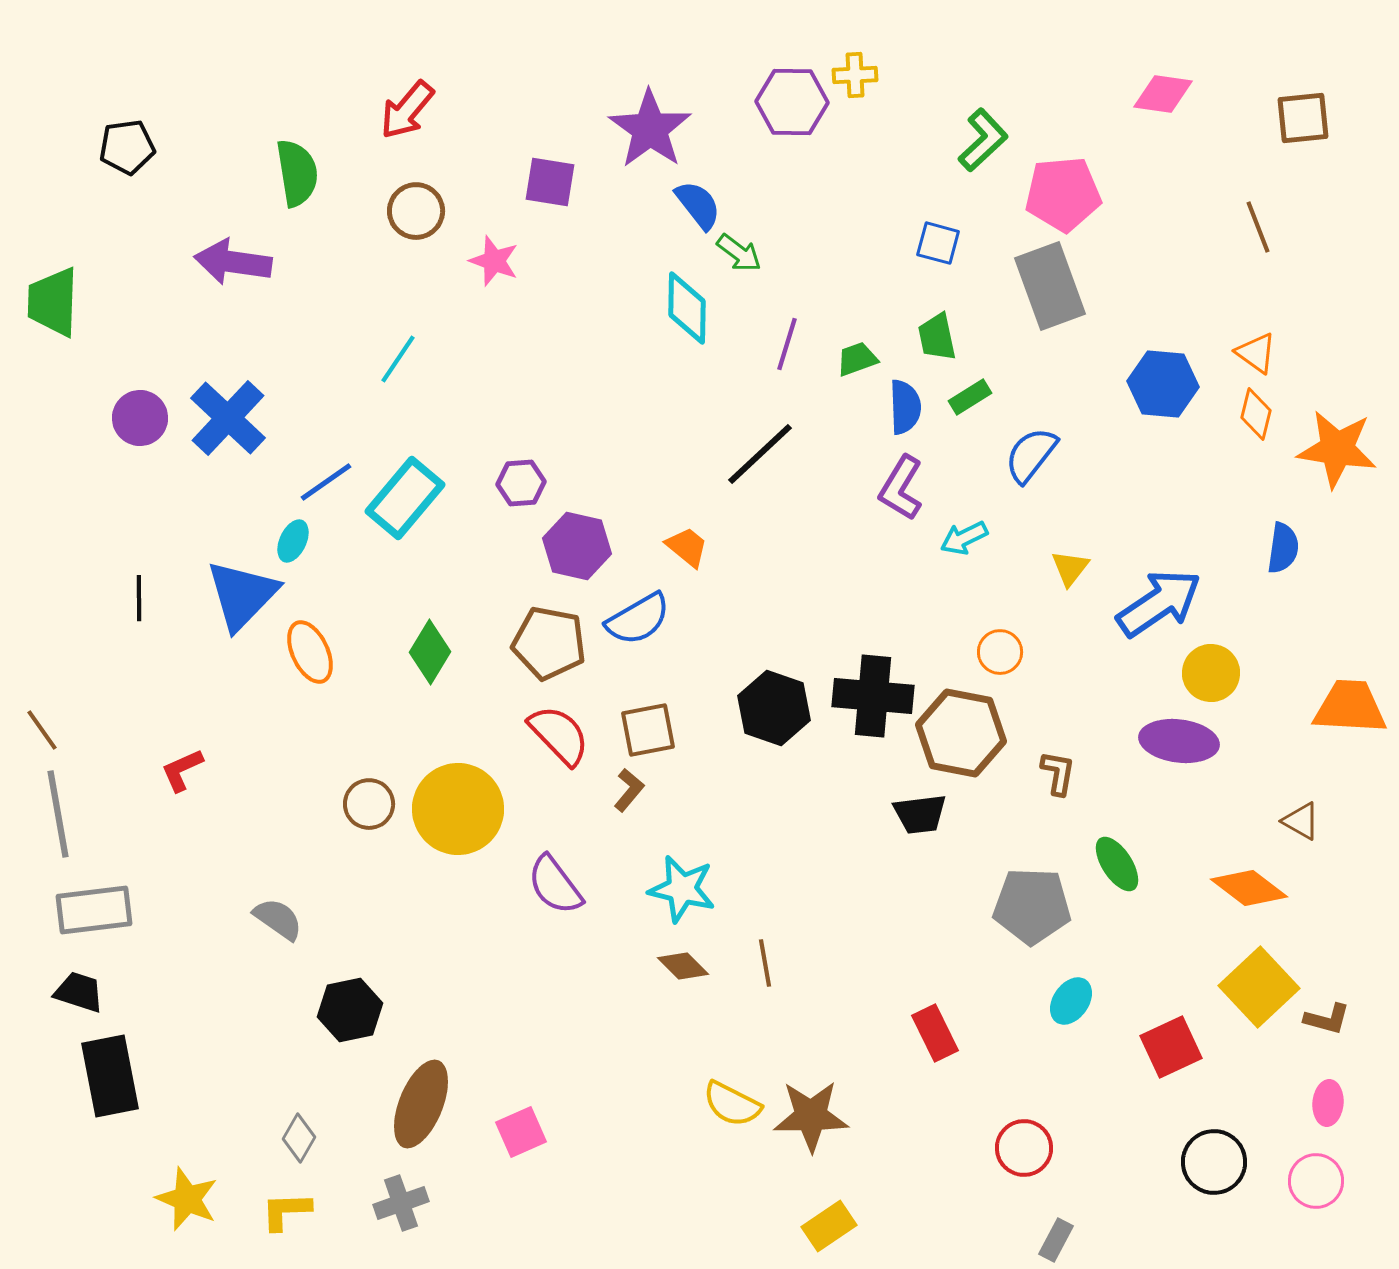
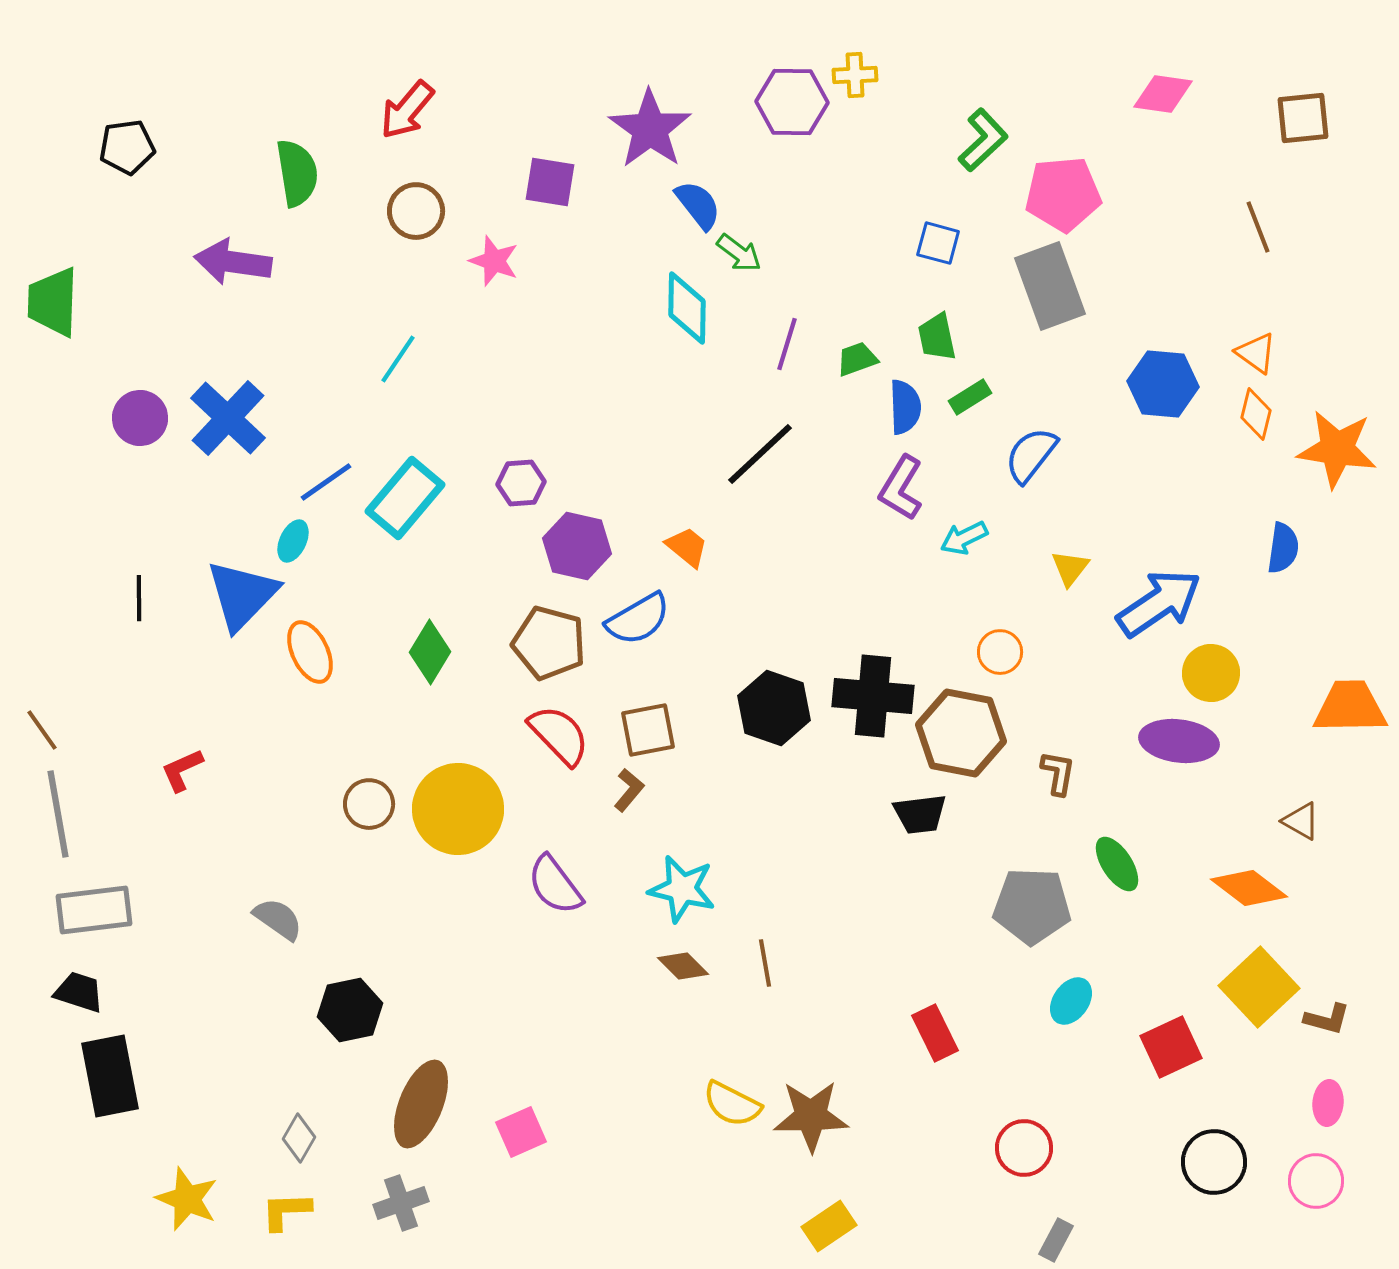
brown pentagon at (549, 643): rotated 4 degrees clockwise
orange trapezoid at (1350, 707): rotated 4 degrees counterclockwise
